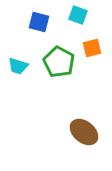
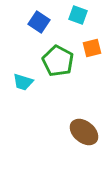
blue square: rotated 20 degrees clockwise
green pentagon: moved 1 px left, 1 px up
cyan trapezoid: moved 5 px right, 16 px down
